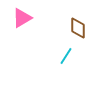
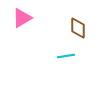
cyan line: rotated 48 degrees clockwise
